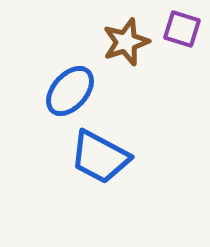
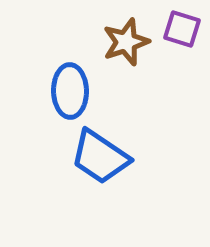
blue ellipse: rotated 42 degrees counterclockwise
blue trapezoid: rotated 6 degrees clockwise
